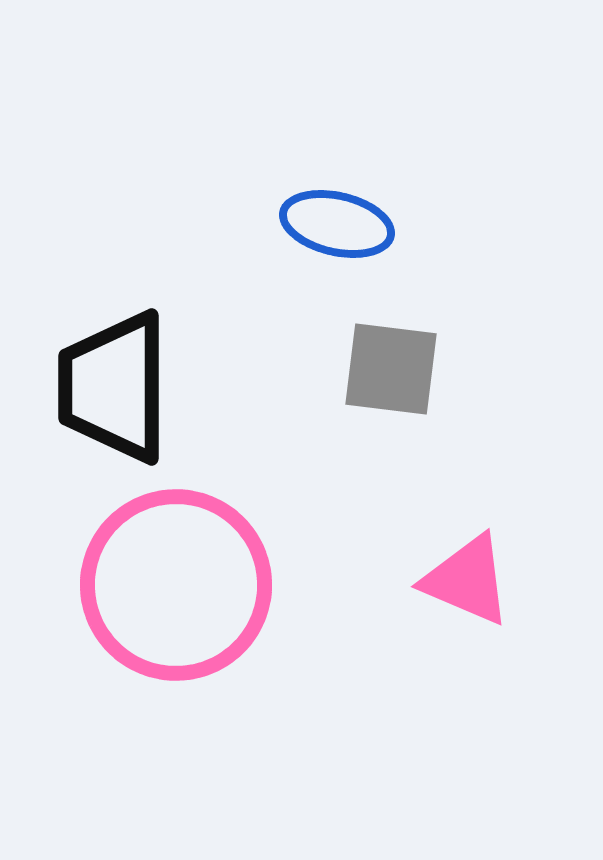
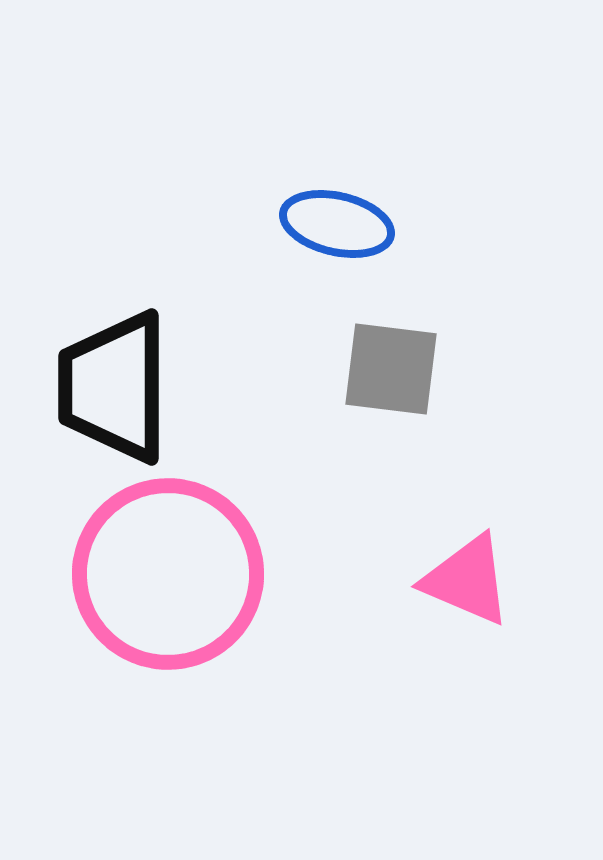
pink circle: moved 8 px left, 11 px up
